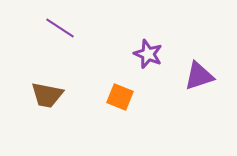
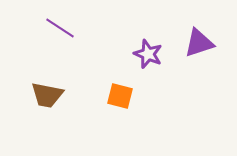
purple triangle: moved 33 px up
orange square: moved 1 px up; rotated 8 degrees counterclockwise
